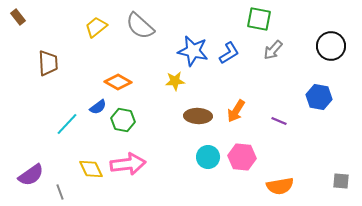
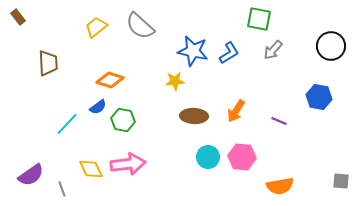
orange diamond: moved 8 px left, 2 px up; rotated 12 degrees counterclockwise
brown ellipse: moved 4 px left
gray line: moved 2 px right, 3 px up
